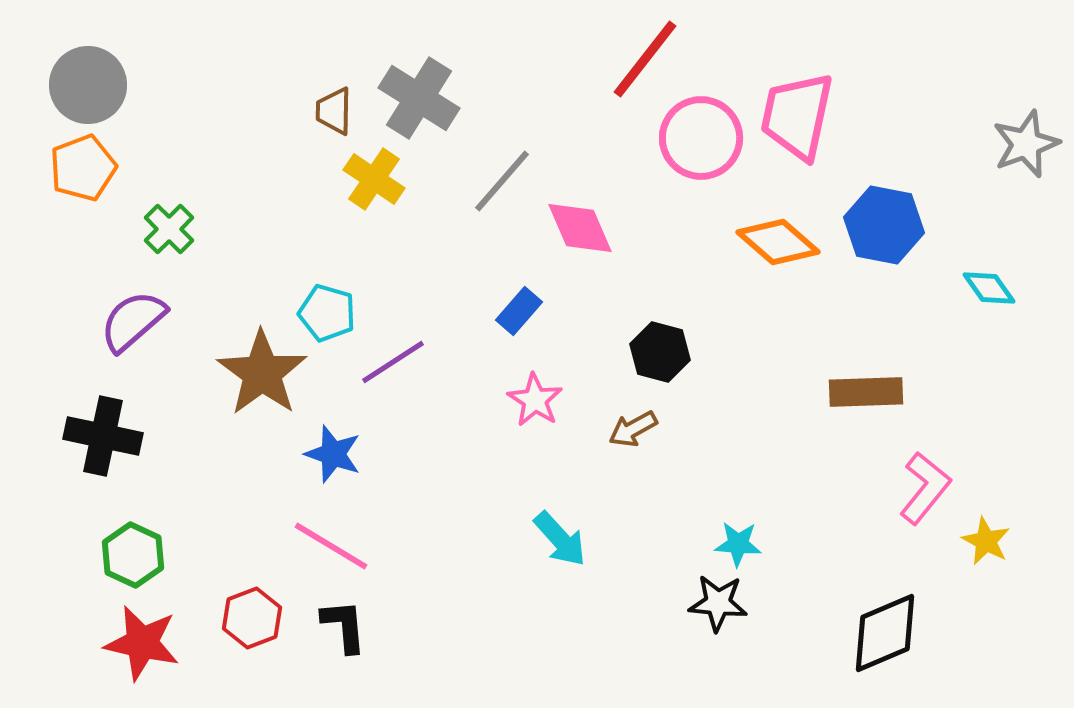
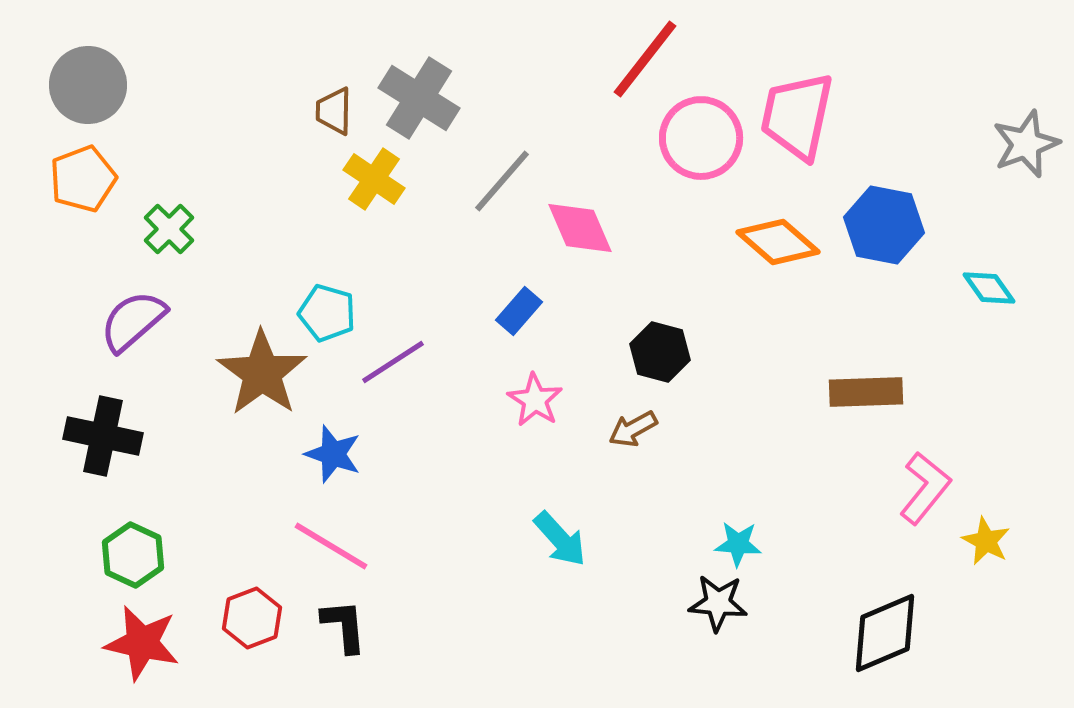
orange pentagon: moved 11 px down
